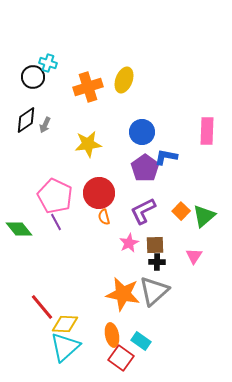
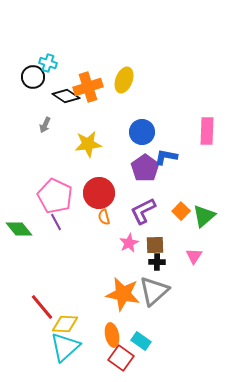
black diamond: moved 40 px right, 24 px up; rotated 68 degrees clockwise
